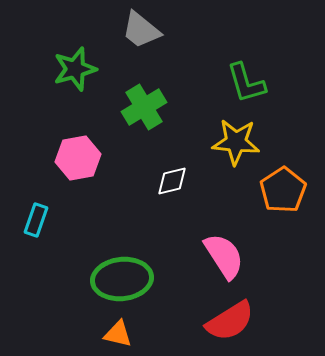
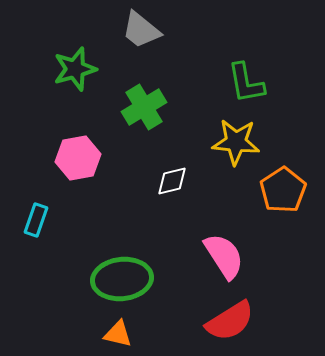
green L-shape: rotated 6 degrees clockwise
